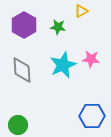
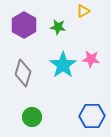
yellow triangle: moved 2 px right
cyan star: rotated 12 degrees counterclockwise
gray diamond: moved 1 px right, 3 px down; rotated 20 degrees clockwise
green circle: moved 14 px right, 8 px up
